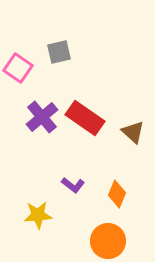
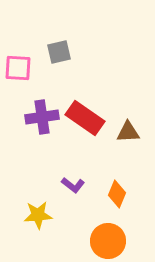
pink square: rotated 32 degrees counterclockwise
purple cross: rotated 32 degrees clockwise
brown triangle: moved 5 px left; rotated 45 degrees counterclockwise
